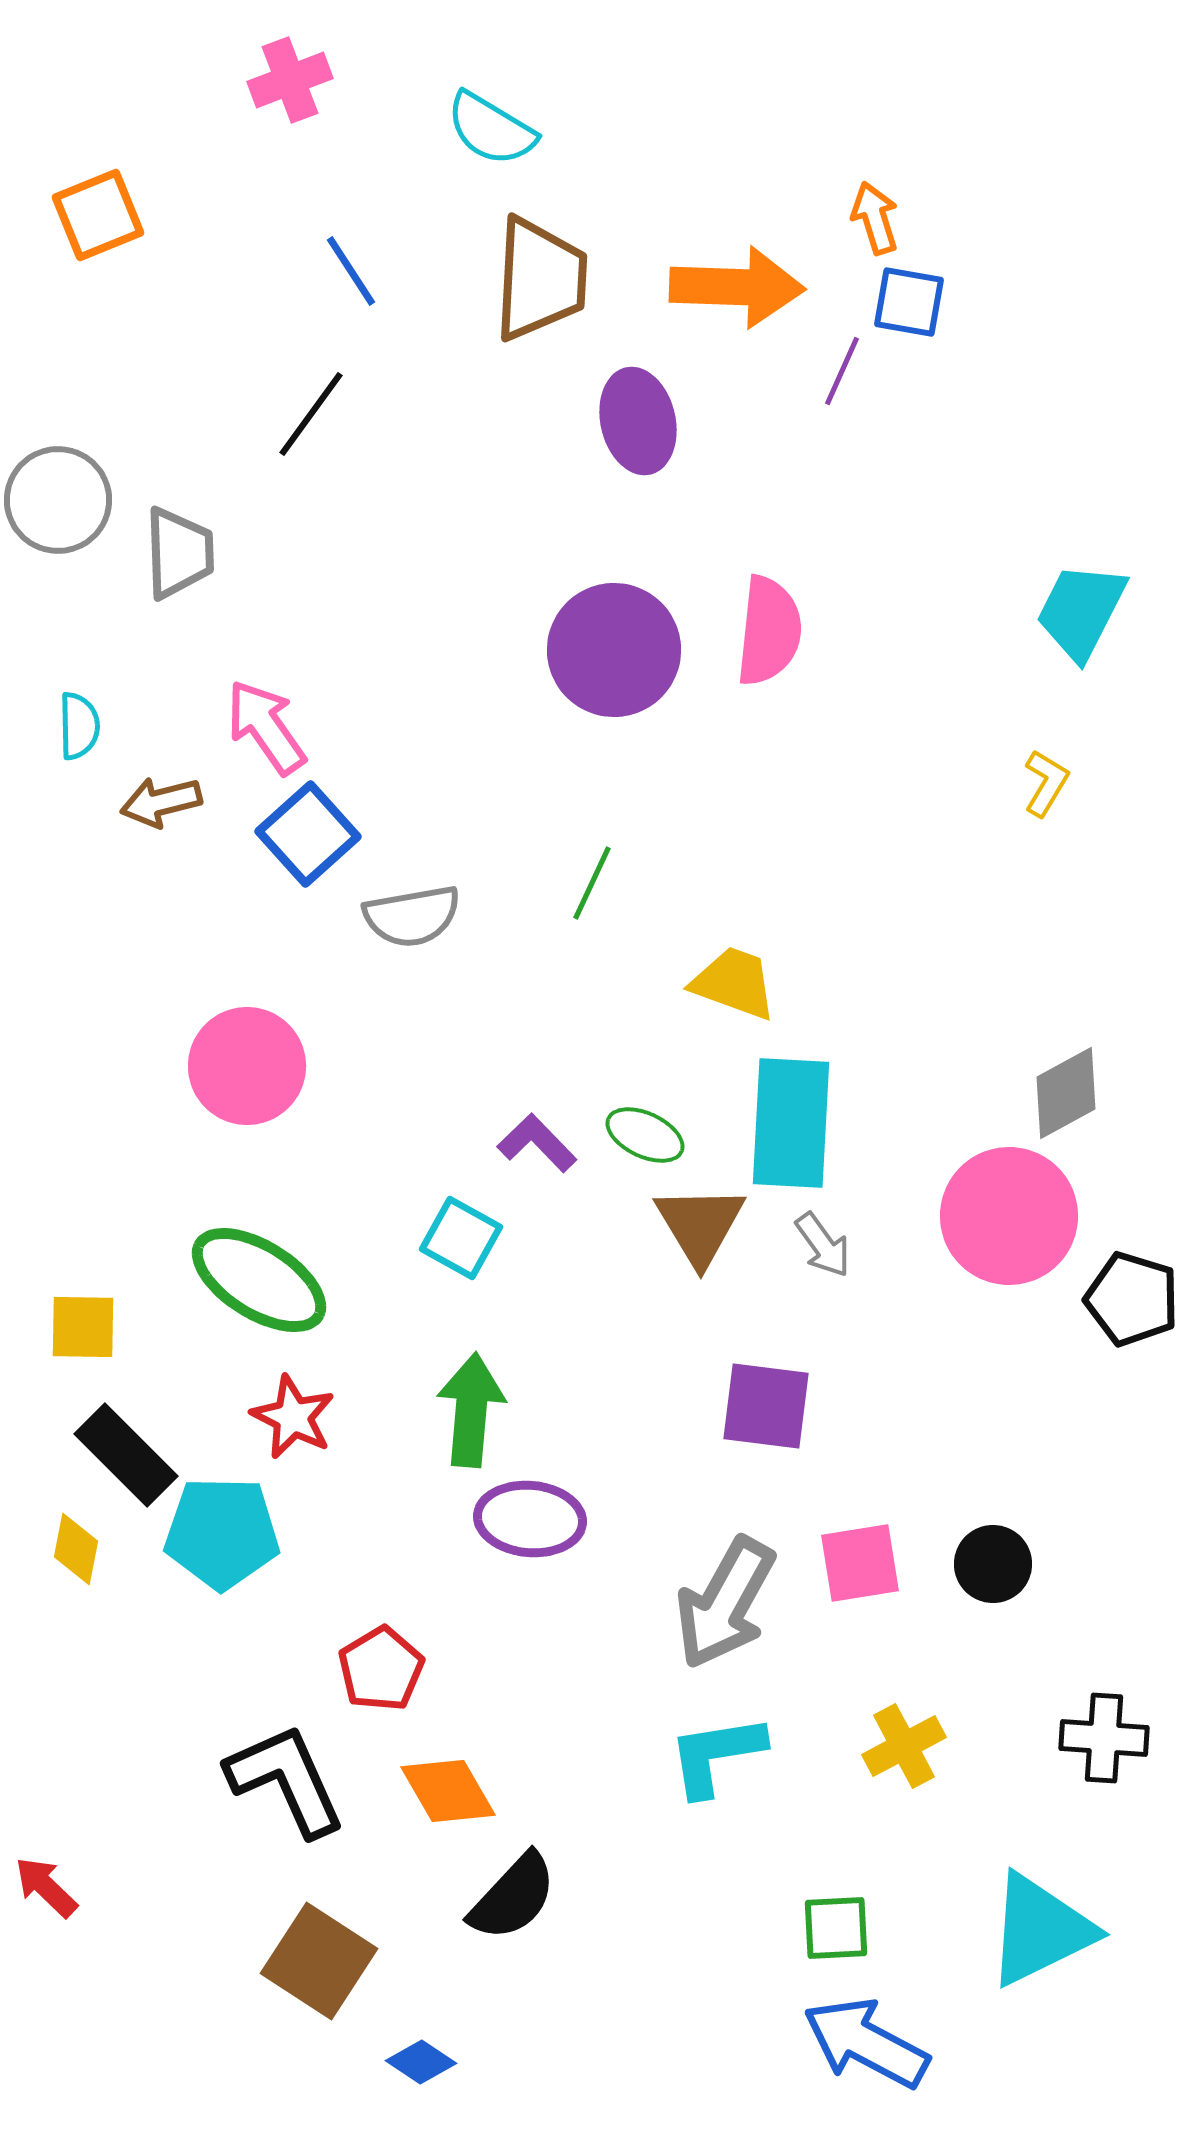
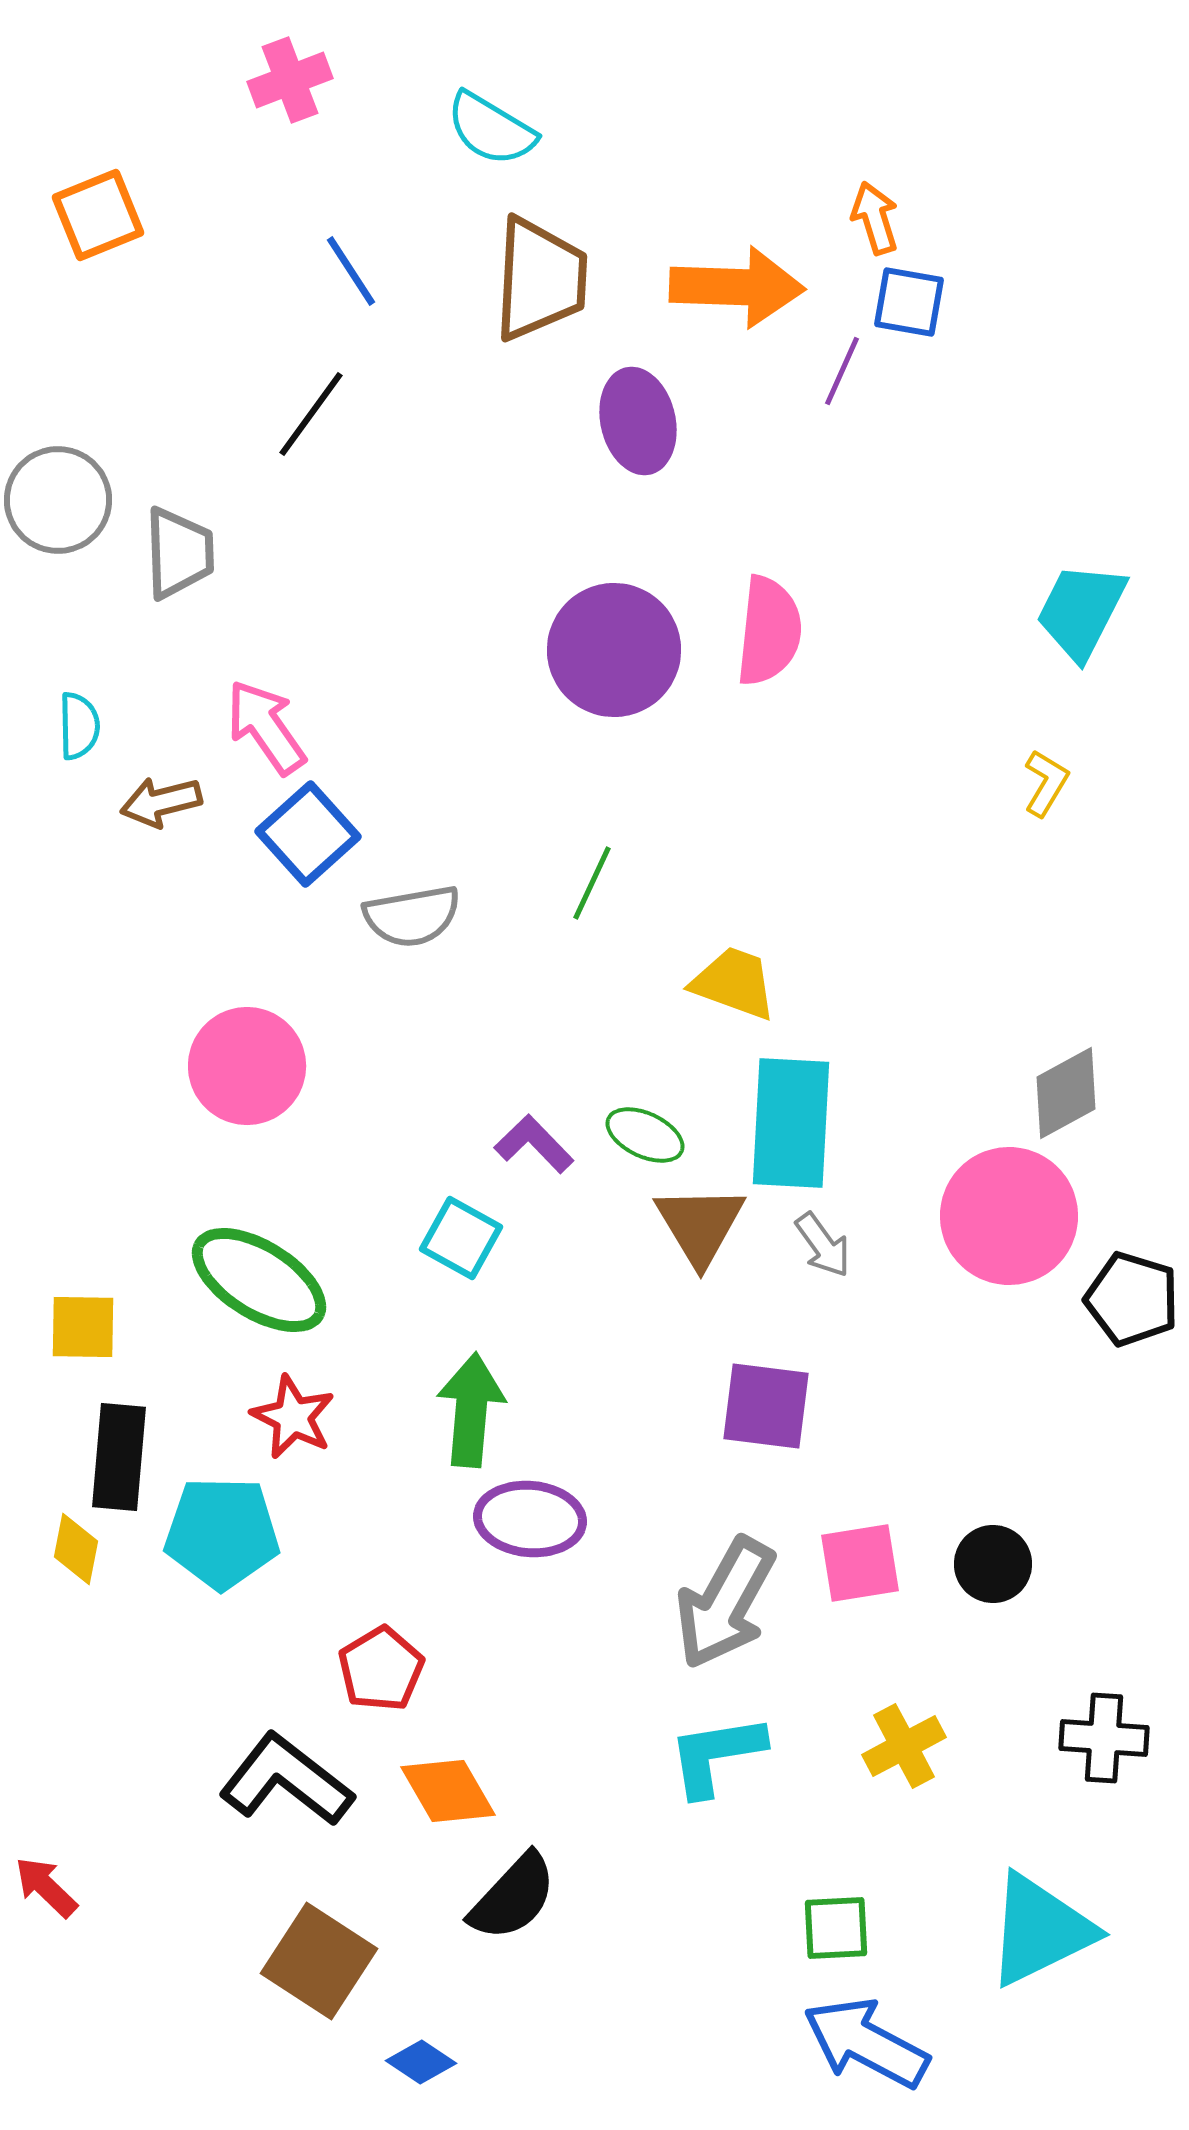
purple L-shape at (537, 1143): moved 3 px left, 1 px down
black rectangle at (126, 1455): moved 7 px left, 2 px down; rotated 50 degrees clockwise
black L-shape at (286, 1780): rotated 28 degrees counterclockwise
